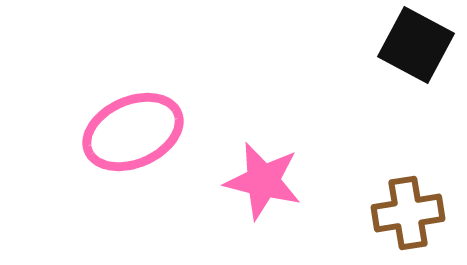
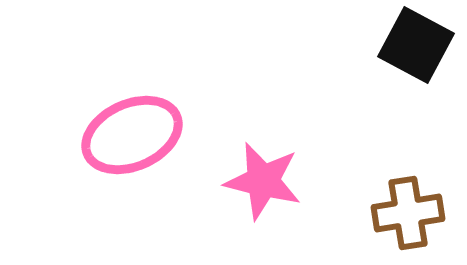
pink ellipse: moved 1 px left, 3 px down
